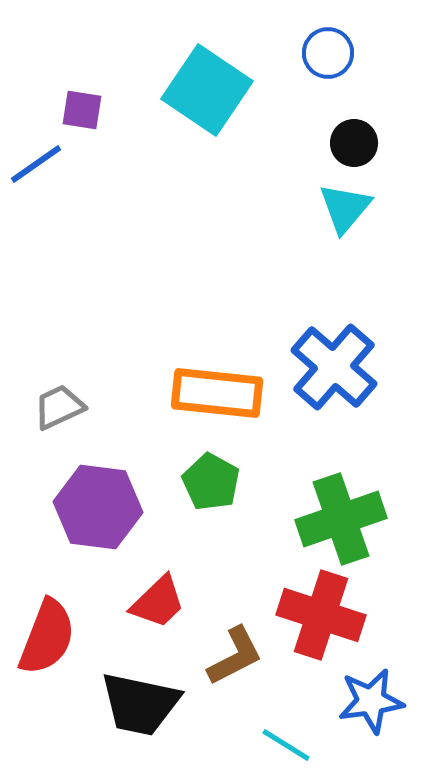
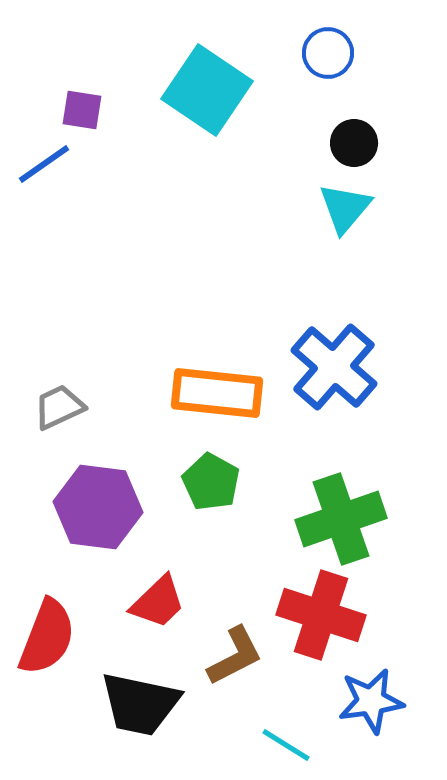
blue line: moved 8 px right
